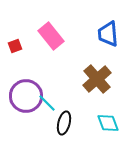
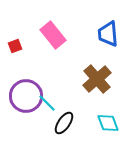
pink rectangle: moved 2 px right, 1 px up
black ellipse: rotated 20 degrees clockwise
